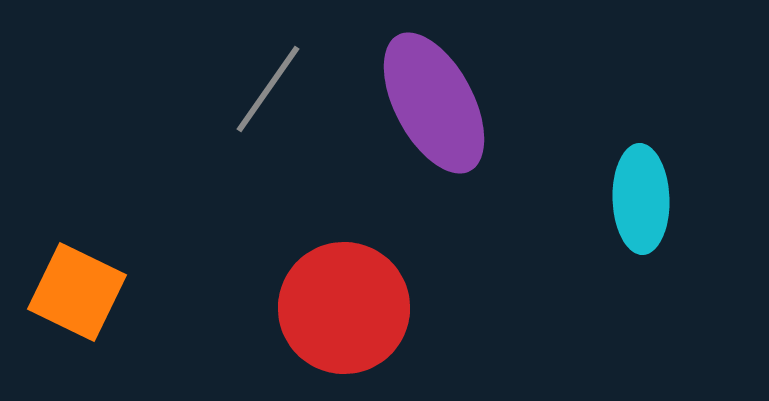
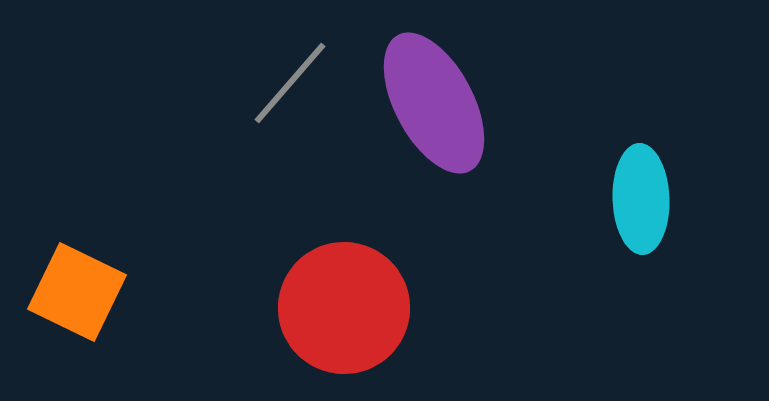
gray line: moved 22 px right, 6 px up; rotated 6 degrees clockwise
